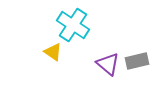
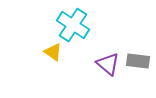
gray rectangle: moved 1 px right; rotated 20 degrees clockwise
